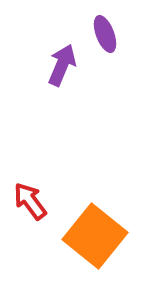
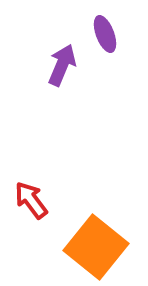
red arrow: moved 1 px right, 1 px up
orange square: moved 1 px right, 11 px down
